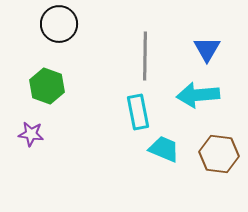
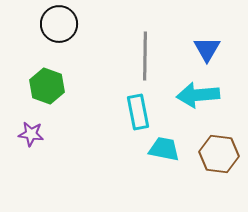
cyan trapezoid: rotated 12 degrees counterclockwise
